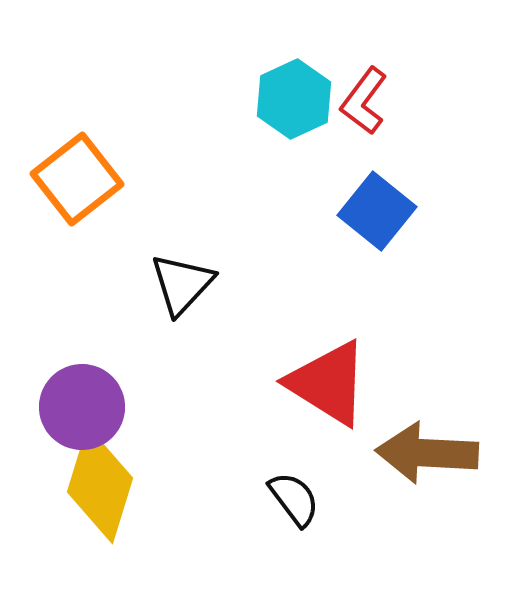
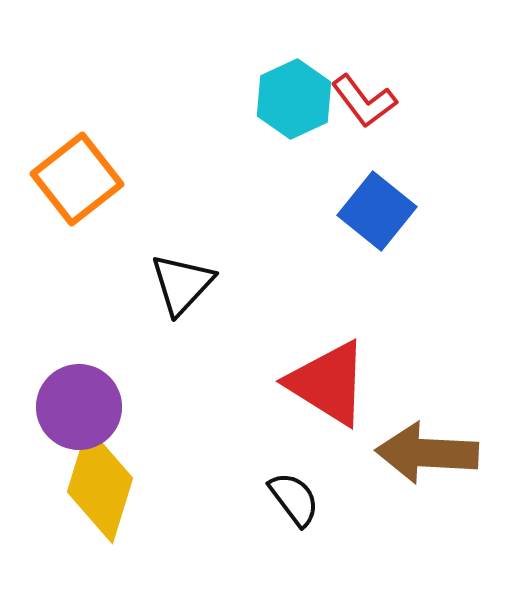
red L-shape: rotated 74 degrees counterclockwise
purple circle: moved 3 px left
